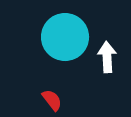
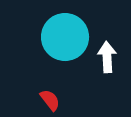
red semicircle: moved 2 px left
